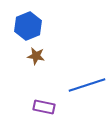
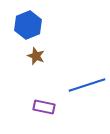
blue hexagon: moved 1 px up
brown star: rotated 12 degrees clockwise
